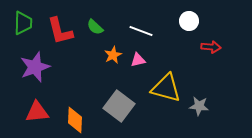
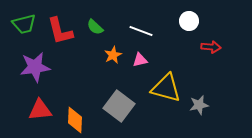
green trapezoid: moved 1 px right, 1 px down; rotated 75 degrees clockwise
pink triangle: moved 2 px right
purple star: rotated 12 degrees clockwise
gray star: moved 1 px up; rotated 18 degrees counterclockwise
red triangle: moved 3 px right, 2 px up
